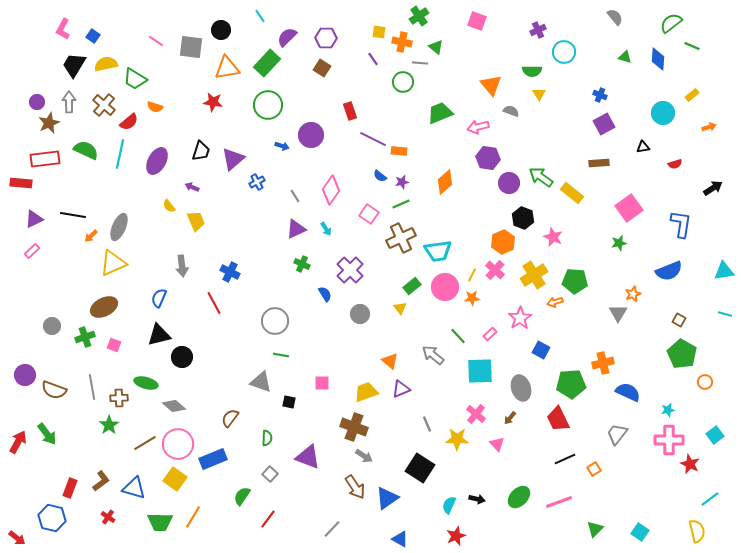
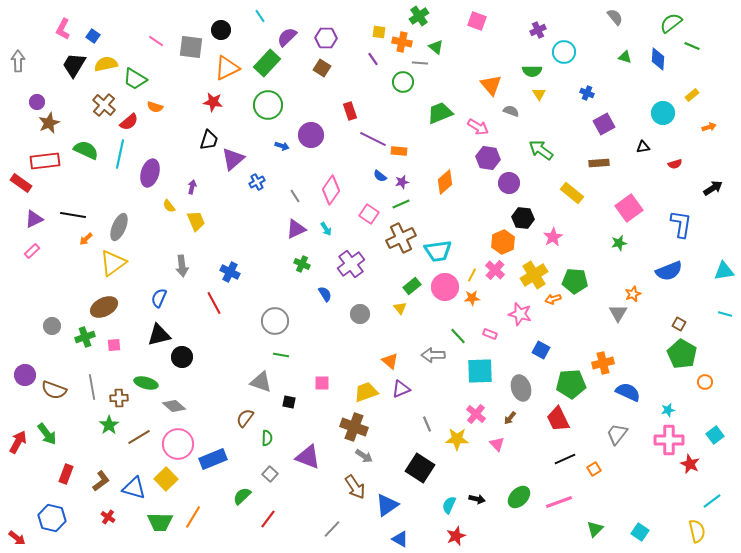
orange triangle at (227, 68): rotated 16 degrees counterclockwise
blue cross at (600, 95): moved 13 px left, 2 px up
gray arrow at (69, 102): moved 51 px left, 41 px up
pink arrow at (478, 127): rotated 135 degrees counterclockwise
black trapezoid at (201, 151): moved 8 px right, 11 px up
red rectangle at (45, 159): moved 2 px down
purple ellipse at (157, 161): moved 7 px left, 12 px down; rotated 12 degrees counterclockwise
green arrow at (541, 177): moved 27 px up
red rectangle at (21, 183): rotated 30 degrees clockwise
purple arrow at (192, 187): rotated 80 degrees clockwise
black hexagon at (523, 218): rotated 15 degrees counterclockwise
orange arrow at (91, 236): moved 5 px left, 3 px down
pink star at (553, 237): rotated 18 degrees clockwise
yellow triangle at (113, 263): rotated 12 degrees counterclockwise
purple cross at (350, 270): moved 1 px right, 6 px up; rotated 8 degrees clockwise
orange arrow at (555, 302): moved 2 px left, 3 px up
pink star at (520, 318): moved 4 px up; rotated 25 degrees counterclockwise
brown square at (679, 320): moved 4 px down
pink rectangle at (490, 334): rotated 64 degrees clockwise
pink square at (114, 345): rotated 24 degrees counterclockwise
gray arrow at (433, 355): rotated 40 degrees counterclockwise
brown semicircle at (230, 418): moved 15 px right
brown line at (145, 443): moved 6 px left, 6 px up
yellow square at (175, 479): moved 9 px left; rotated 10 degrees clockwise
red rectangle at (70, 488): moved 4 px left, 14 px up
green semicircle at (242, 496): rotated 12 degrees clockwise
blue triangle at (387, 498): moved 7 px down
cyan line at (710, 499): moved 2 px right, 2 px down
